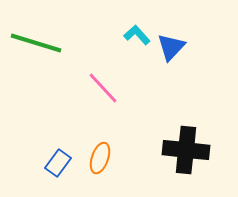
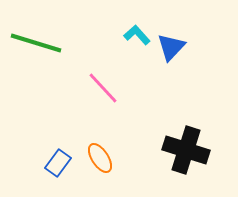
black cross: rotated 12 degrees clockwise
orange ellipse: rotated 52 degrees counterclockwise
